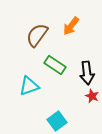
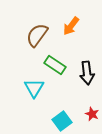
cyan triangle: moved 5 px right, 2 px down; rotated 40 degrees counterclockwise
red star: moved 18 px down
cyan square: moved 5 px right
